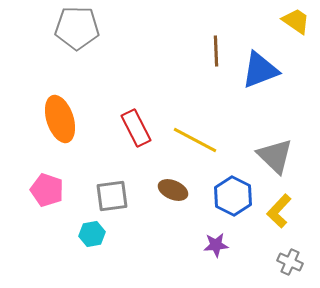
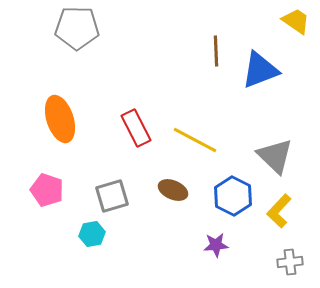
gray square: rotated 8 degrees counterclockwise
gray cross: rotated 30 degrees counterclockwise
